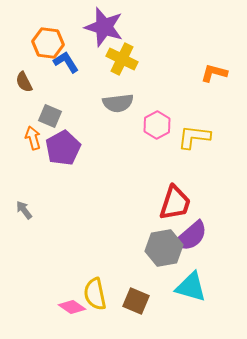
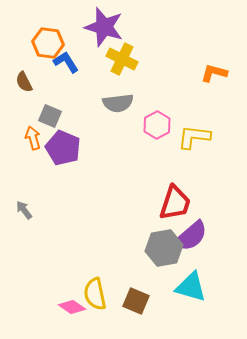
purple pentagon: rotated 20 degrees counterclockwise
